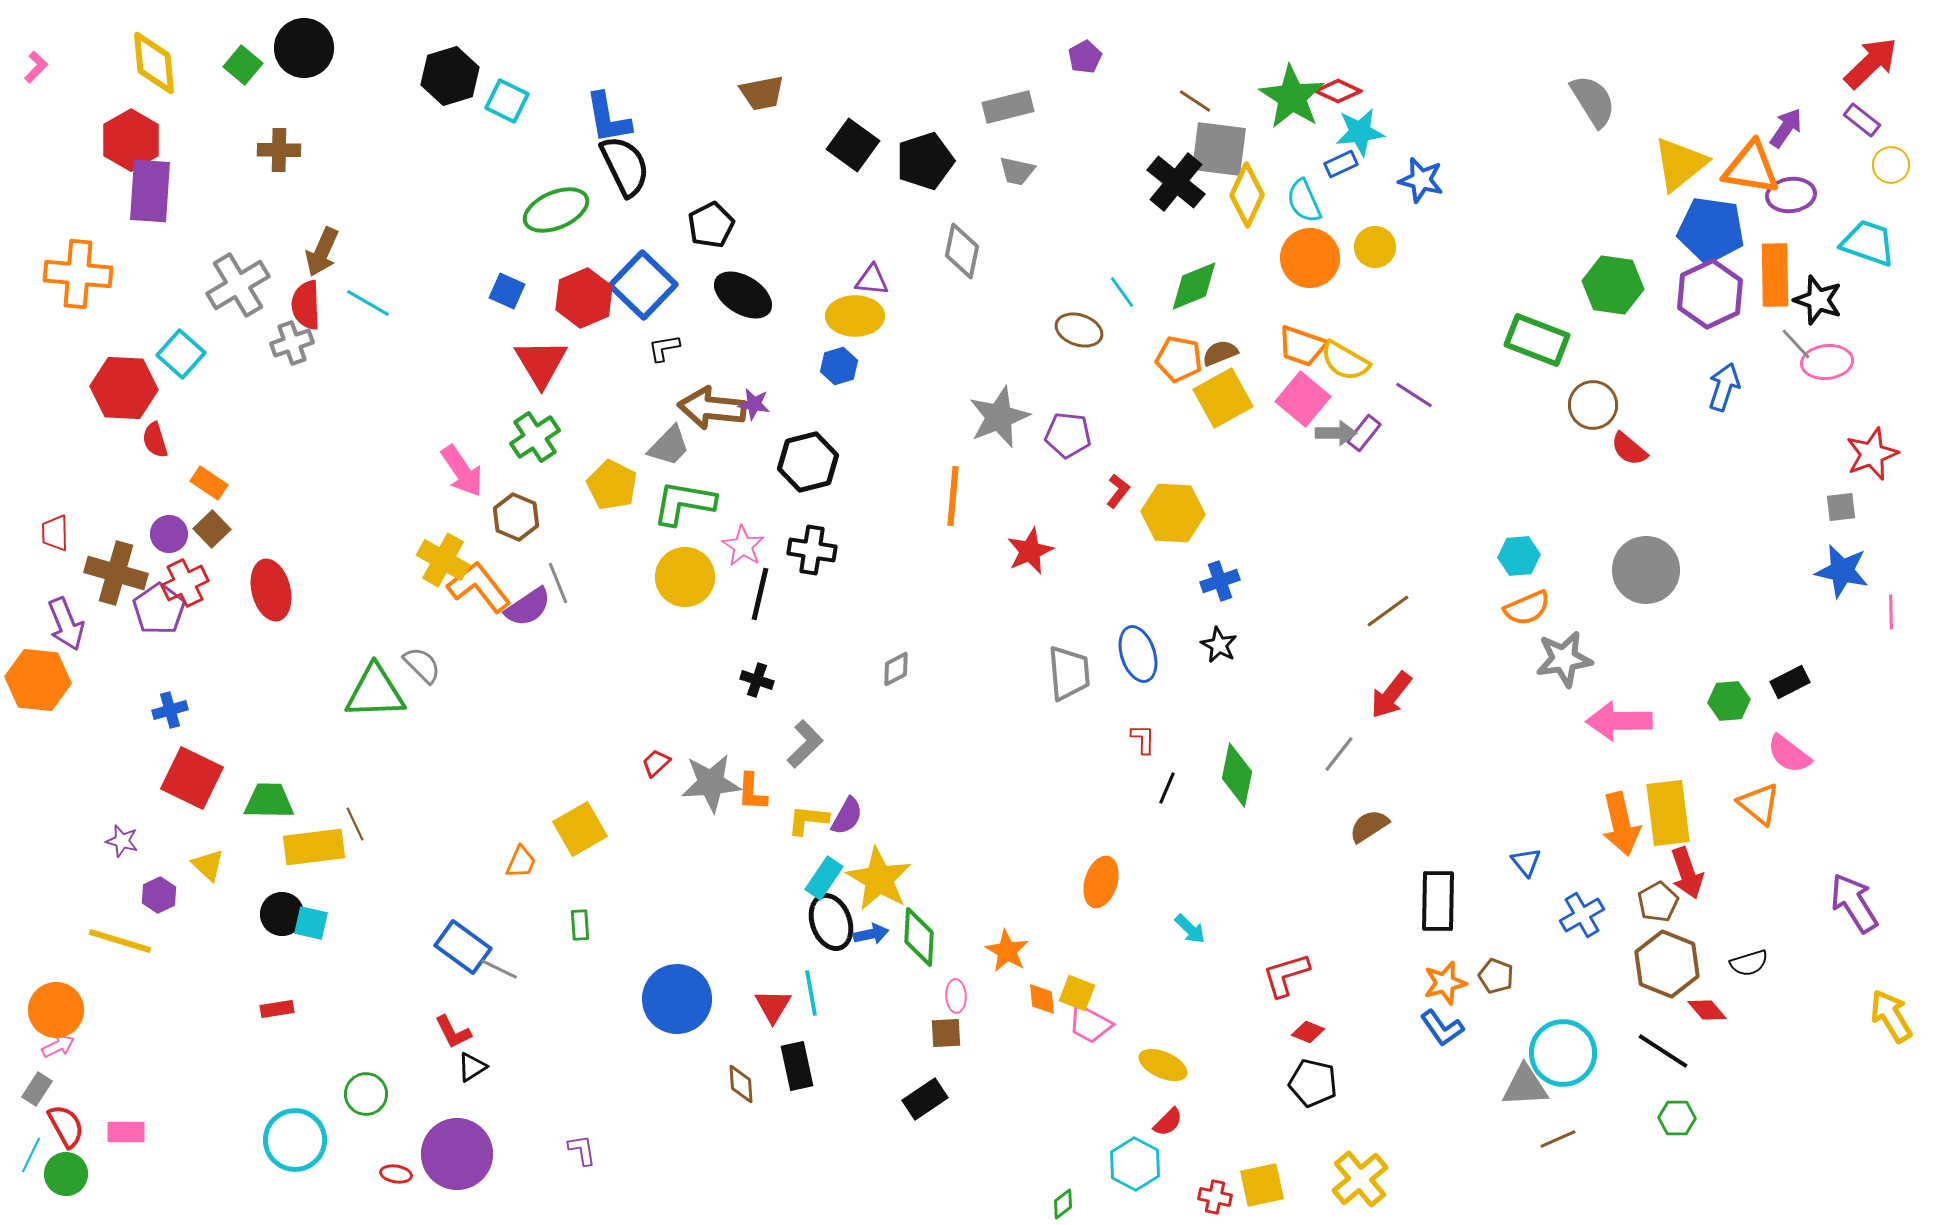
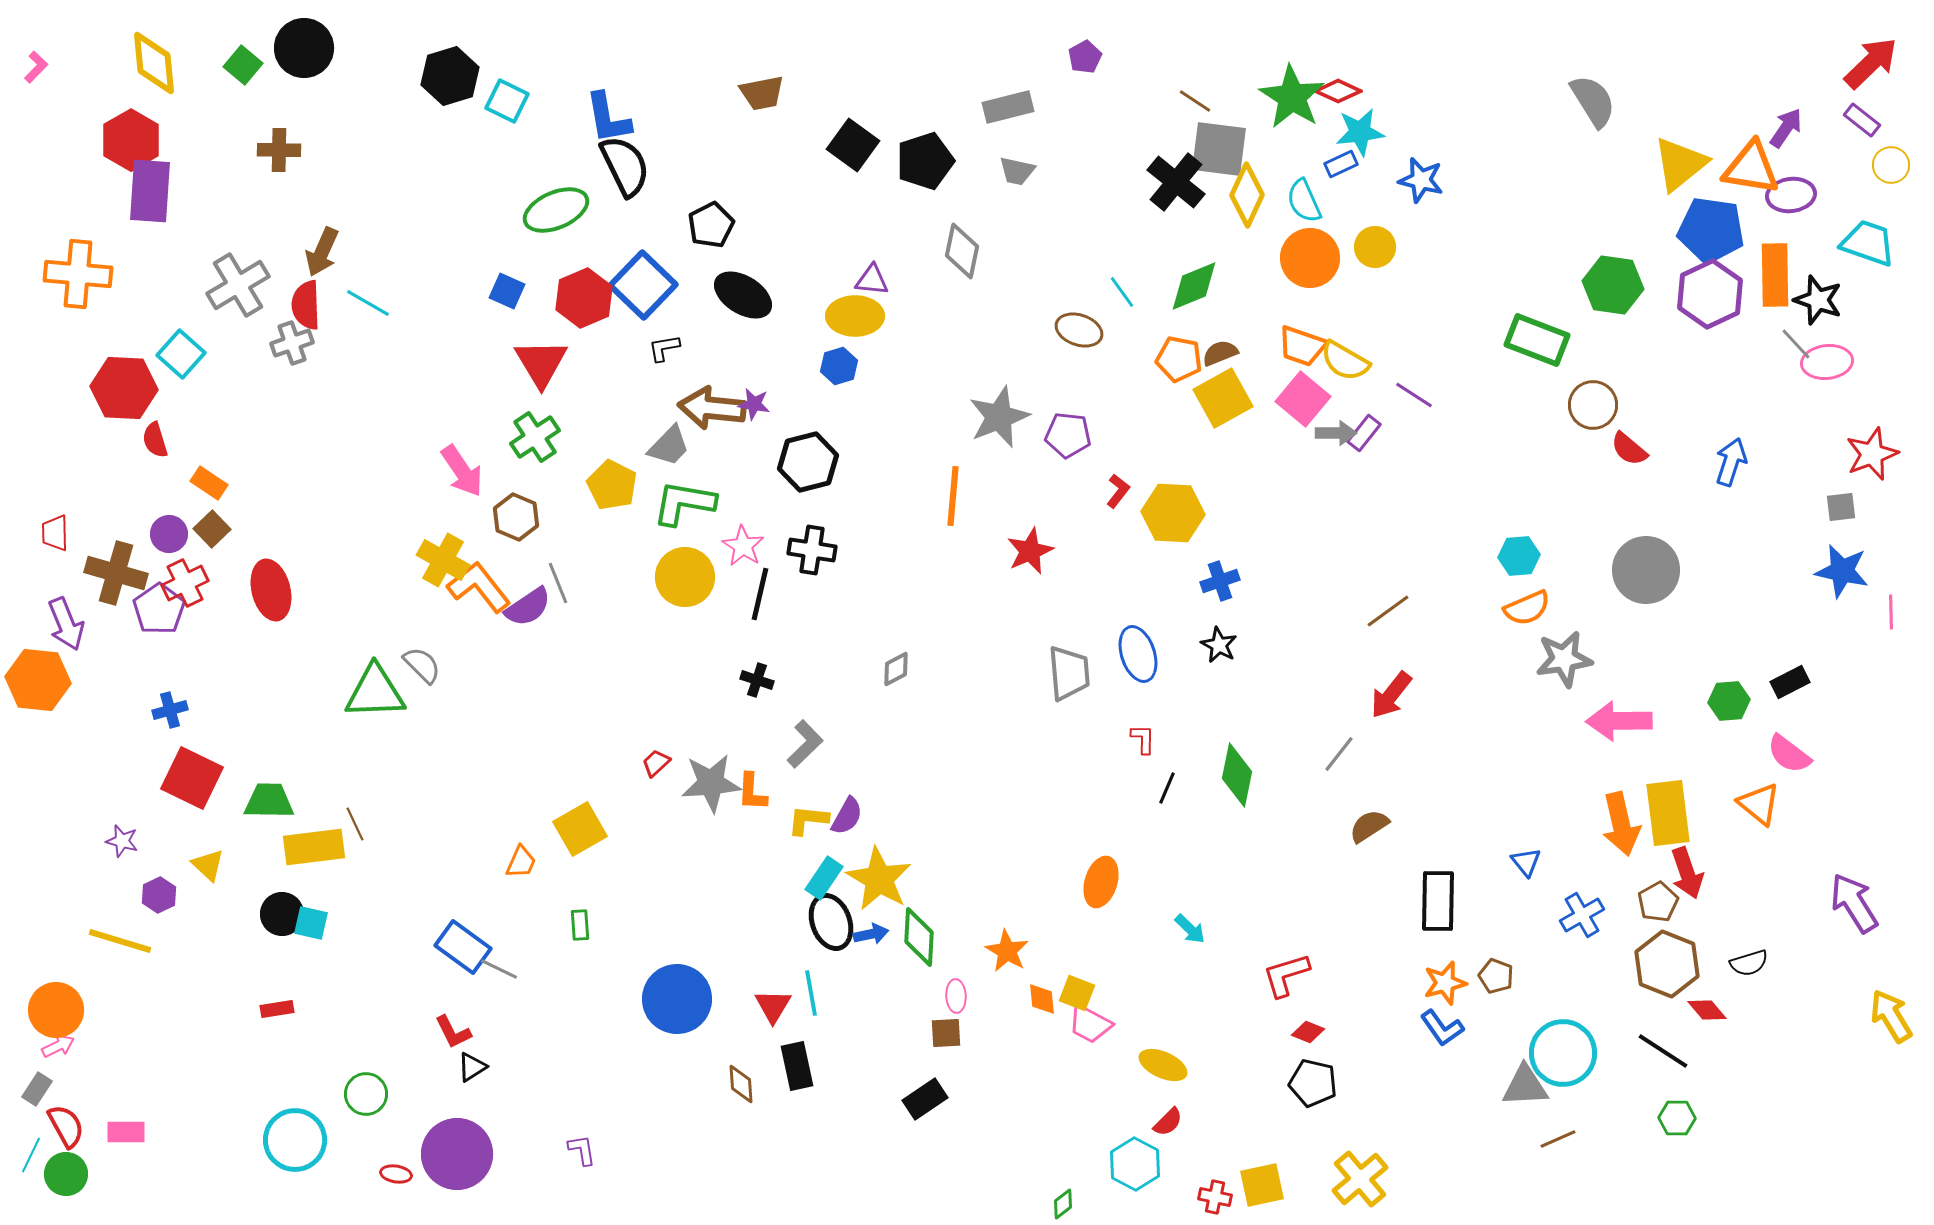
blue arrow at (1724, 387): moved 7 px right, 75 px down
